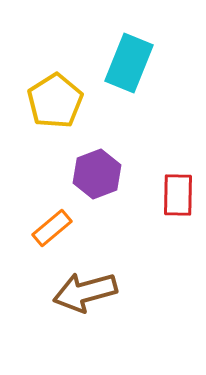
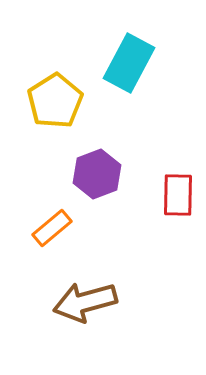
cyan rectangle: rotated 6 degrees clockwise
brown arrow: moved 10 px down
